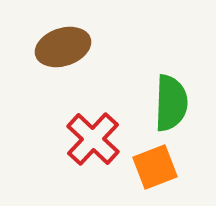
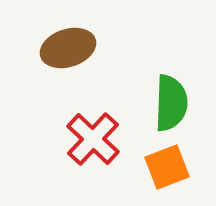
brown ellipse: moved 5 px right, 1 px down
orange square: moved 12 px right
